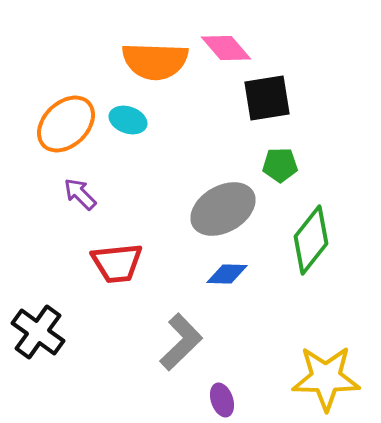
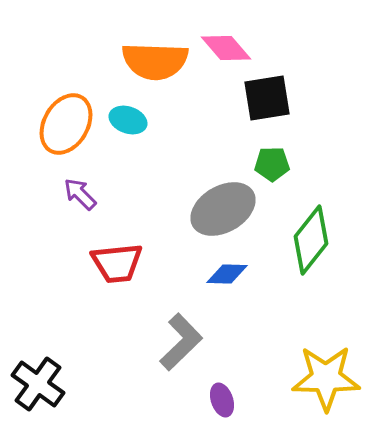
orange ellipse: rotated 16 degrees counterclockwise
green pentagon: moved 8 px left, 1 px up
black cross: moved 52 px down
